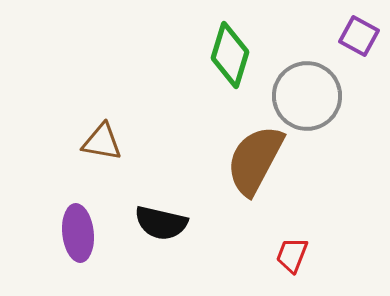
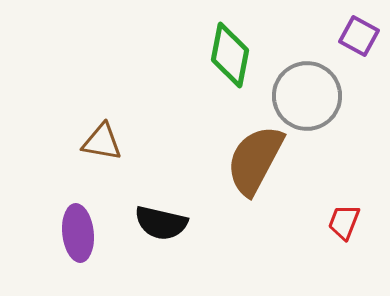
green diamond: rotated 6 degrees counterclockwise
red trapezoid: moved 52 px right, 33 px up
